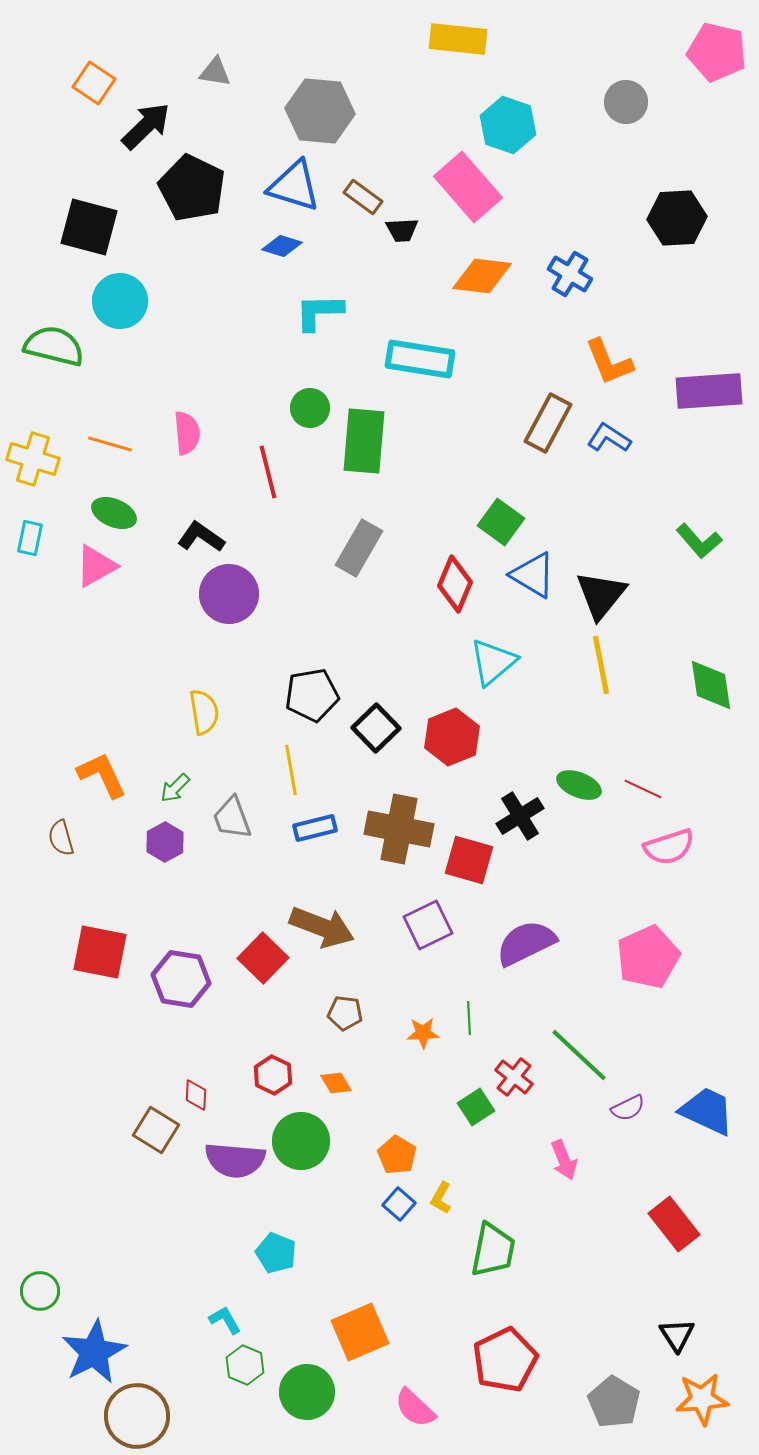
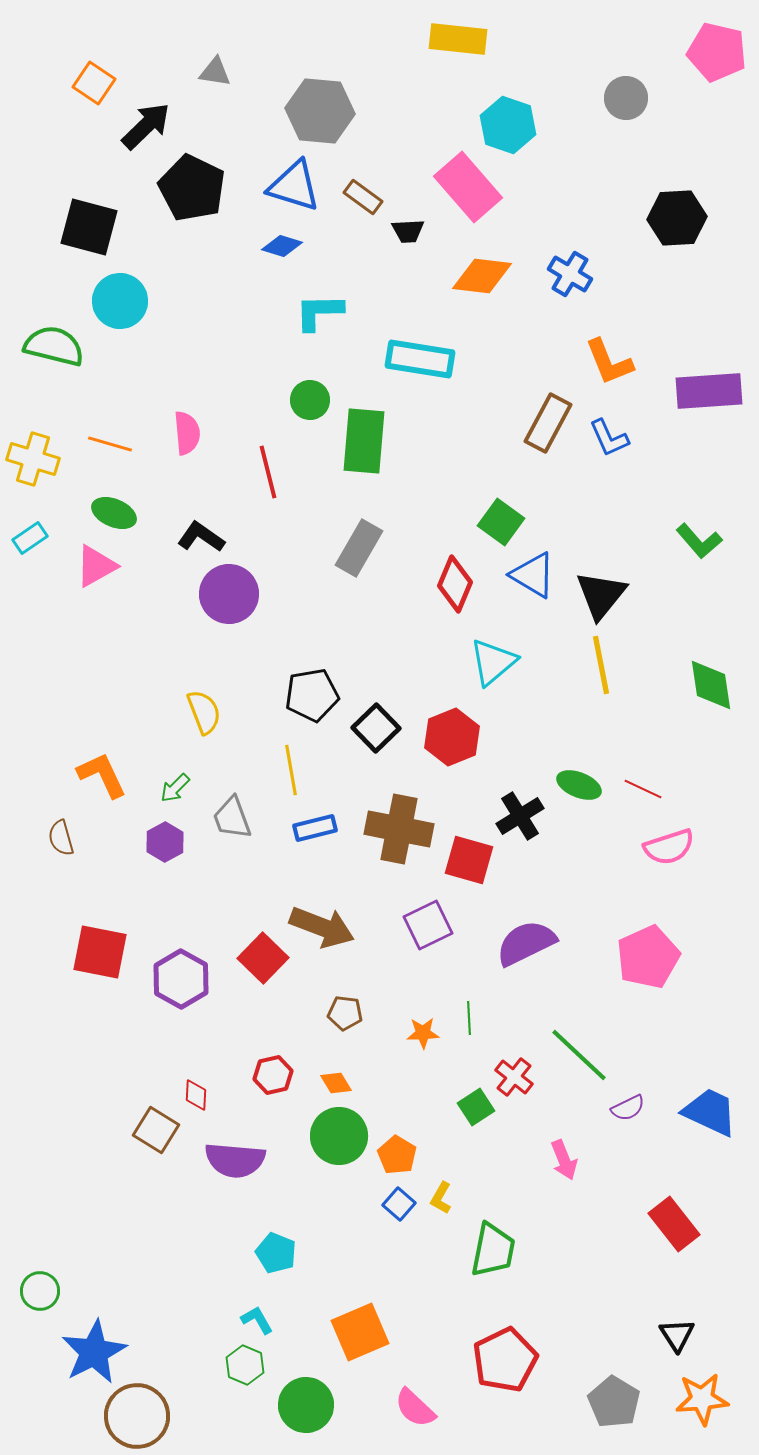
gray circle at (626, 102): moved 4 px up
black trapezoid at (402, 230): moved 6 px right, 1 px down
green circle at (310, 408): moved 8 px up
blue L-shape at (609, 438): rotated 147 degrees counterclockwise
cyan rectangle at (30, 538): rotated 44 degrees clockwise
yellow semicircle at (204, 712): rotated 12 degrees counterclockwise
purple hexagon at (181, 979): rotated 20 degrees clockwise
red hexagon at (273, 1075): rotated 21 degrees clockwise
blue trapezoid at (707, 1111): moved 3 px right, 1 px down
green circle at (301, 1141): moved 38 px right, 5 px up
cyan L-shape at (225, 1320): moved 32 px right
green circle at (307, 1392): moved 1 px left, 13 px down
